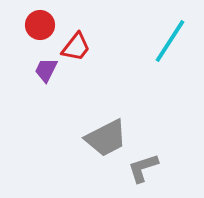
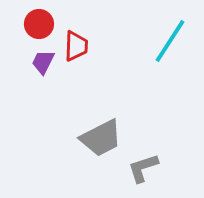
red circle: moved 1 px left, 1 px up
red trapezoid: moved 1 px up; rotated 36 degrees counterclockwise
purple trapezoid: moved 3 px left, 8 px up
gray trapezoid: moved 5 px left
